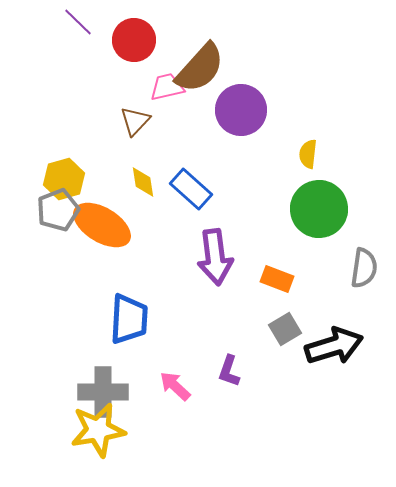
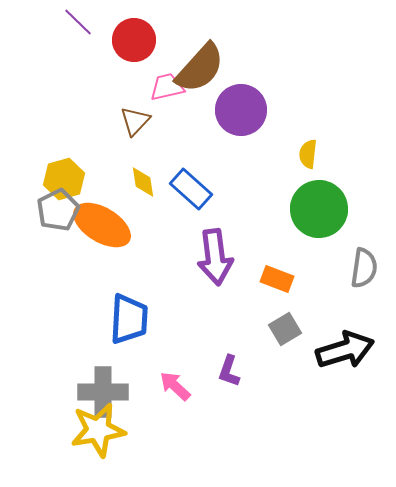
gray pentagon: rotated 6 degrees counterclockwise
black arrow: moved 11 px right, 4 px down
